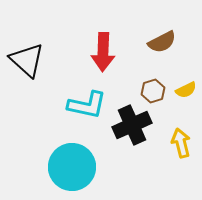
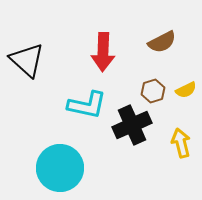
cyan circle: moved 12 px left, 1 px down
